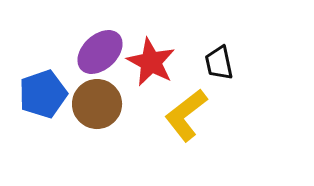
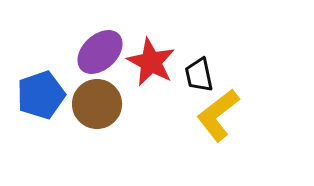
black trapezoid: moved 20 px left, 12 px down
blue pentagon: moved 2 px left, 1 px down
yellow L-shape: moved 32 px right
